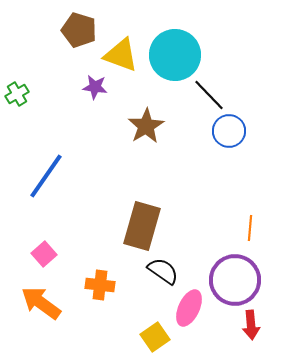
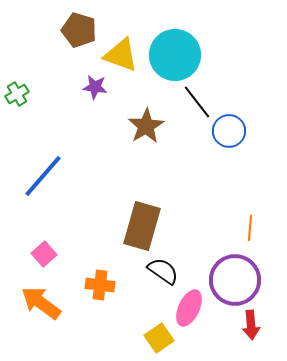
black line: moved 12 px left, 7 px down; rotated 6 degrees clockwise
blue line: moved 3 px left; rotated 6 degrees clockwise
yellow square: moved 4 px right, 1 px down
